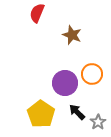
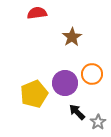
red semicircle: rotated 60 degrees clockwise
brown star: moved 2 px down; rotated 18 degrees clockwise
yellow pentagon: moved 7 px left, 20 px up; rotated 16 degrees clockwise
